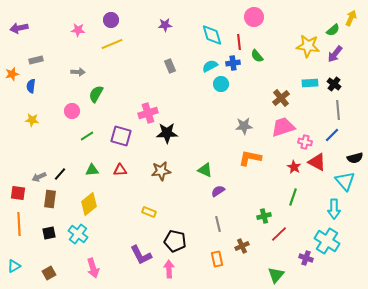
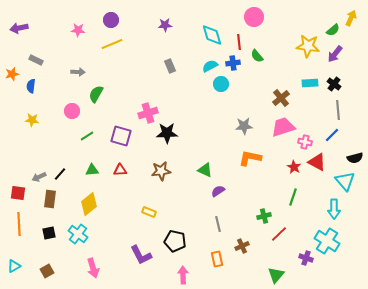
gray rectangle at (36, 60): rotated 40 degrees clockwise
pink arrow at (169, 269): moved 14 px right, 6 px down
brown square at (49, 273): moved 2 px left, 2 px up
